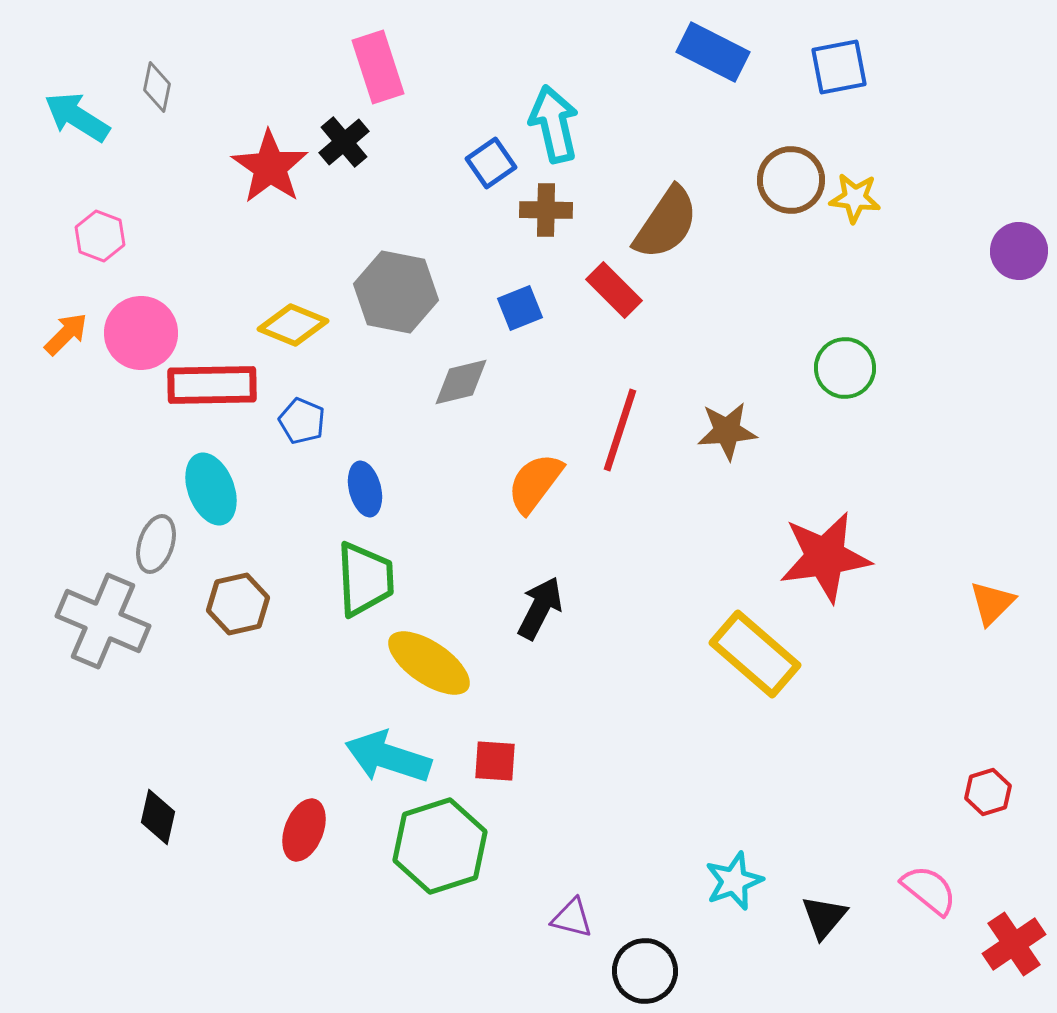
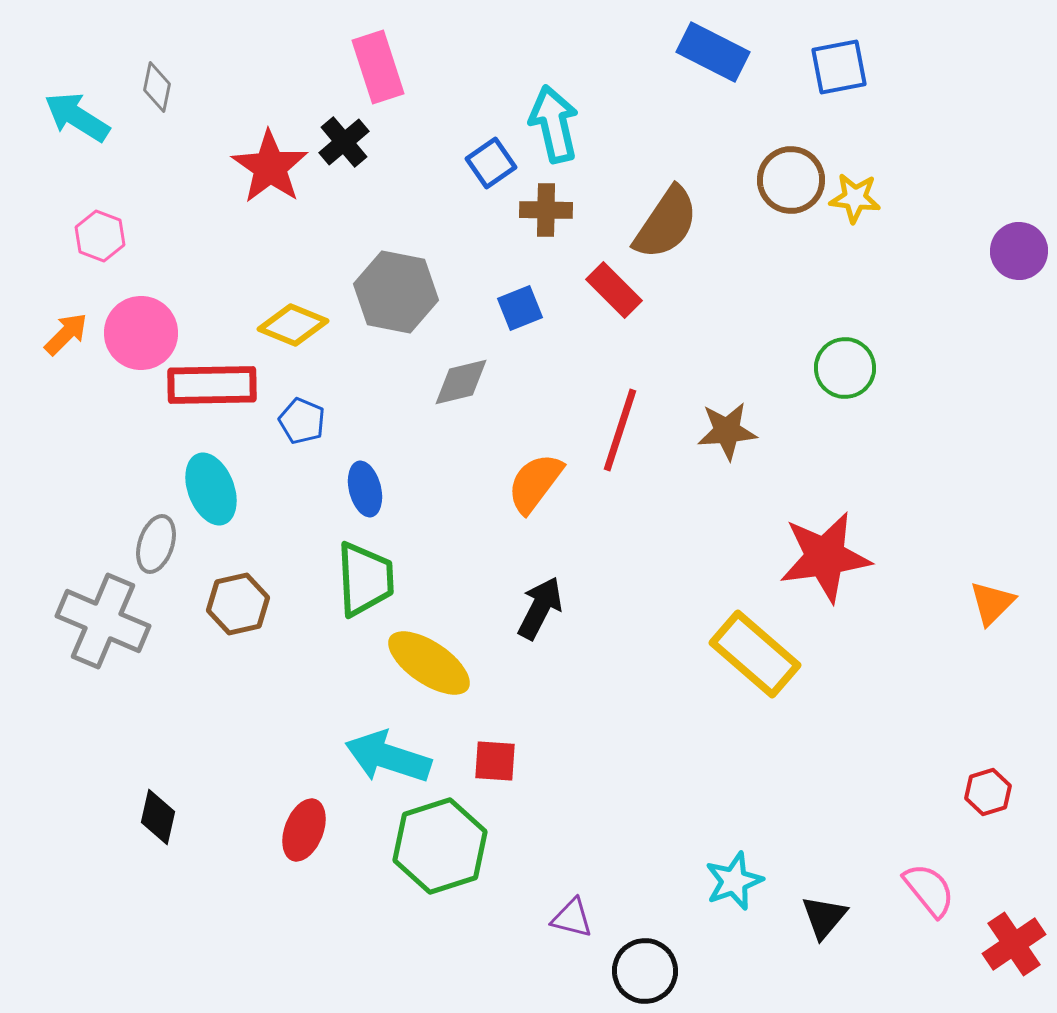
pink semicircle at (929, 890): rotated 12 degrees clockwise
